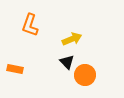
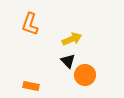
orange L-shape: moved 1 px up
black triangle: moved 1 px right, 1 px up
orange rectangle: moved 16 px right, 17 px down
